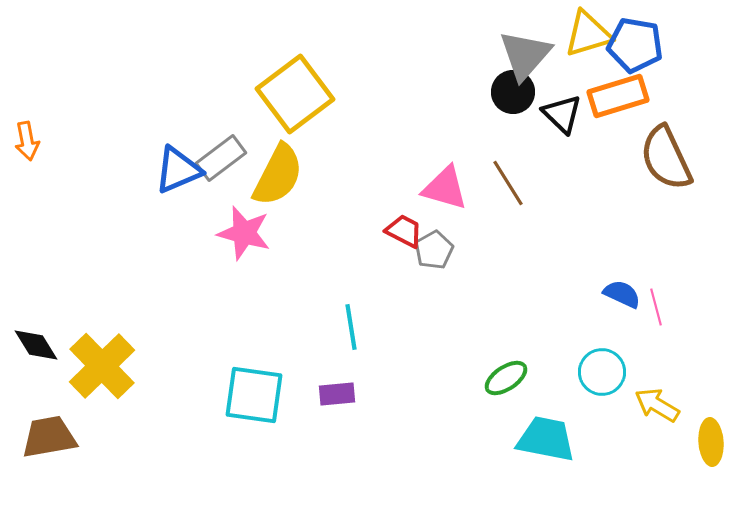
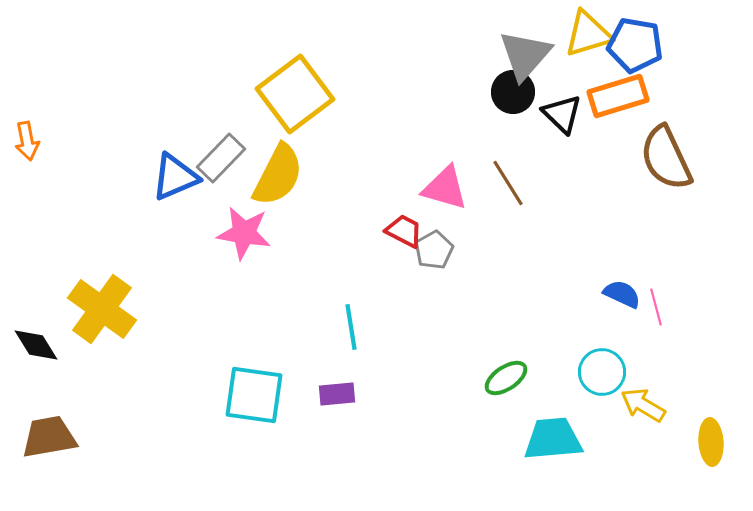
gray rectangle: rotated 9 degrees counterclockwise
blue triangle: moved 3 px left, 7 px down
pink star: rotated 6 degrees counterclockwise
yellow cross: moved 57 px up; rotated 10 degrees counterclockwise
yellow arrow: moved 14 px left
cyan trapezoid: moved 7 px right; rotated 16 degrees counterclockwise
